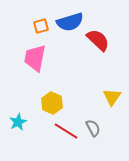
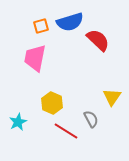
gray semicircle: moved 2 px left, 9 px up
